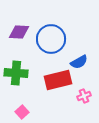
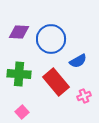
blue semicircle: moved 1 px left, 1 px up
green cross: moved 3 px right, 1 px down
red rectangle: moved 2 px left, 2 px down; rotated 64 degrees clockwise
